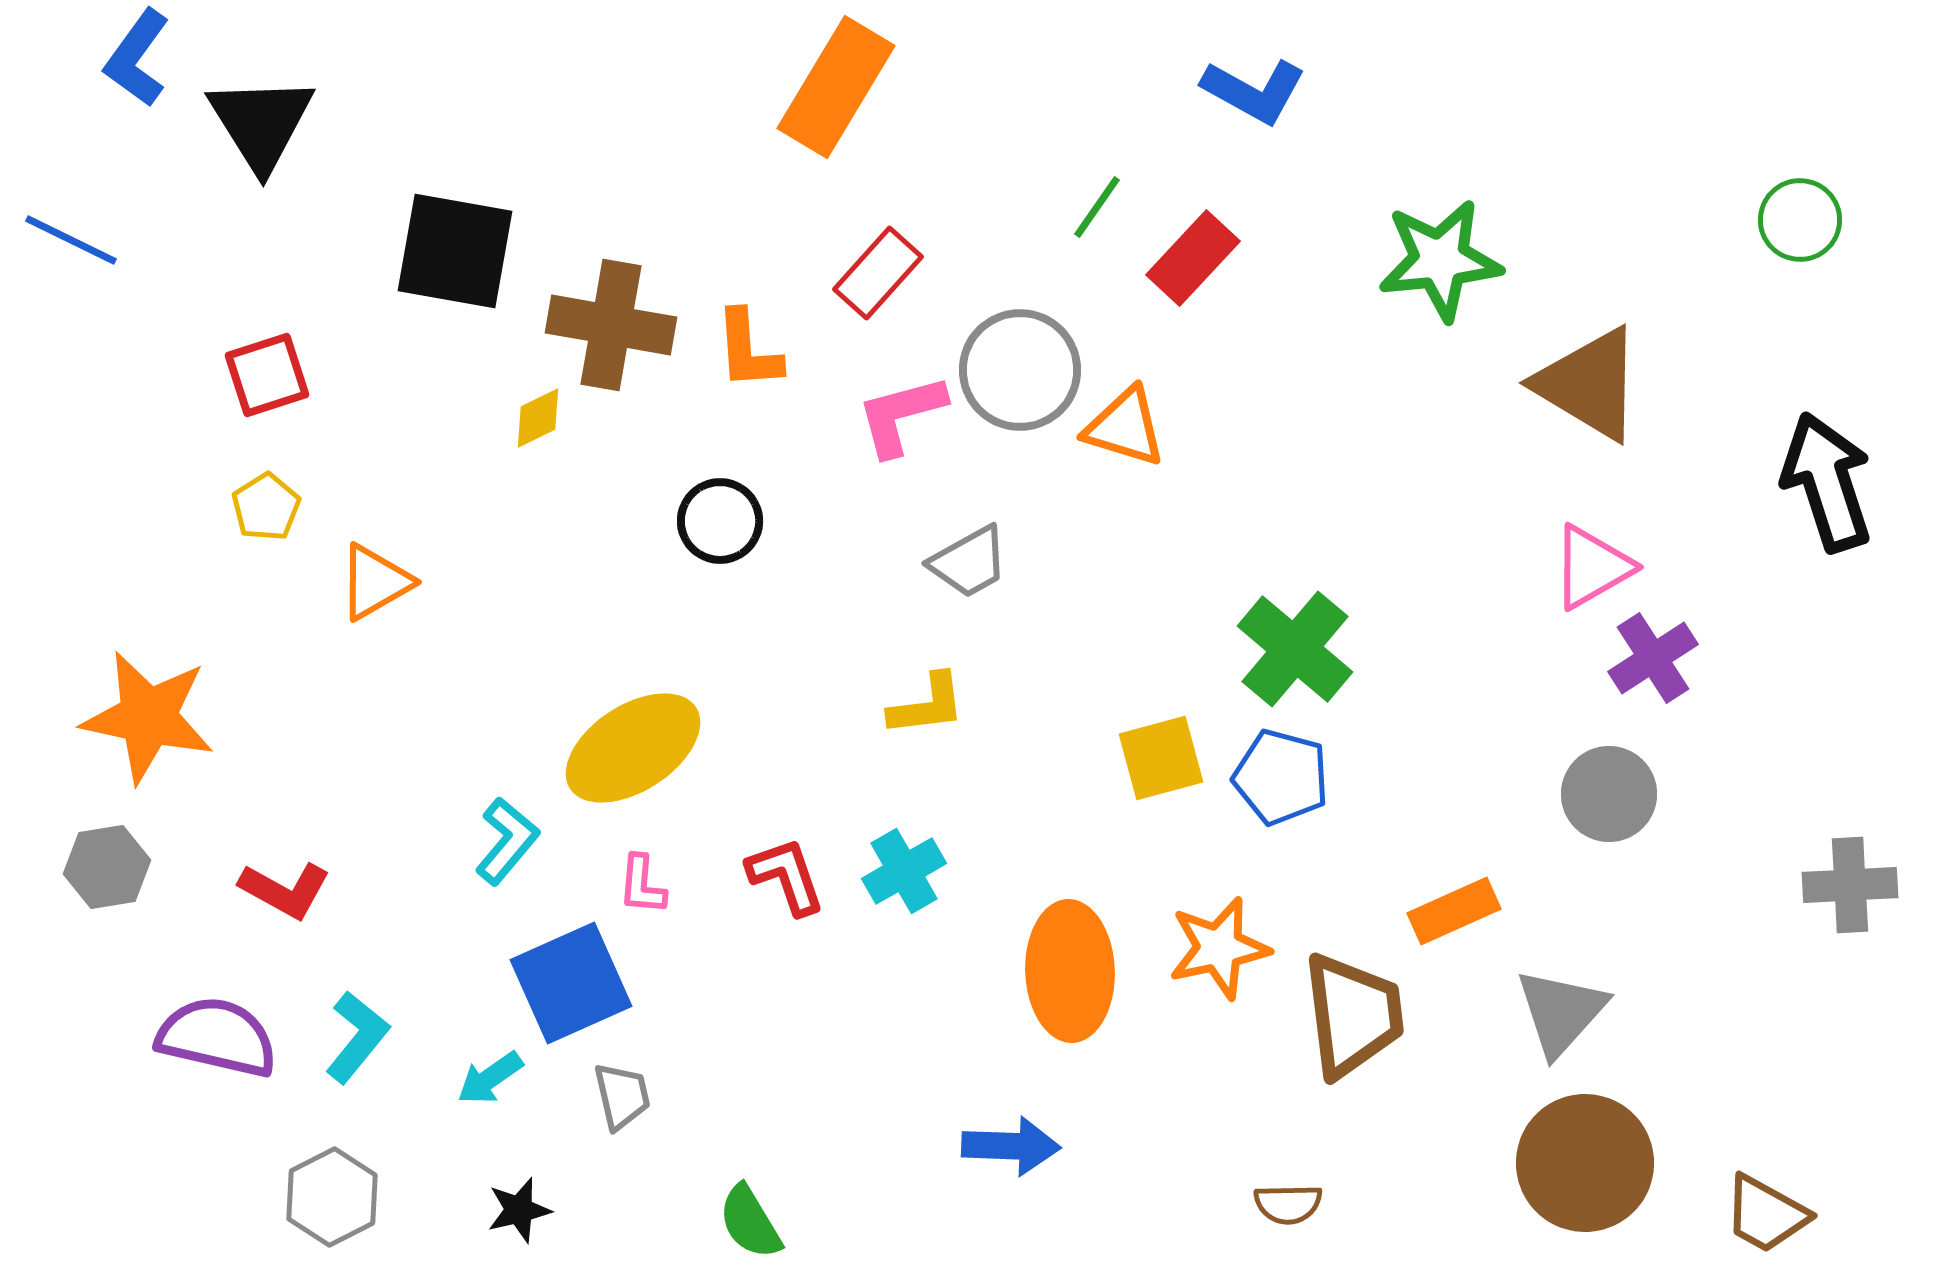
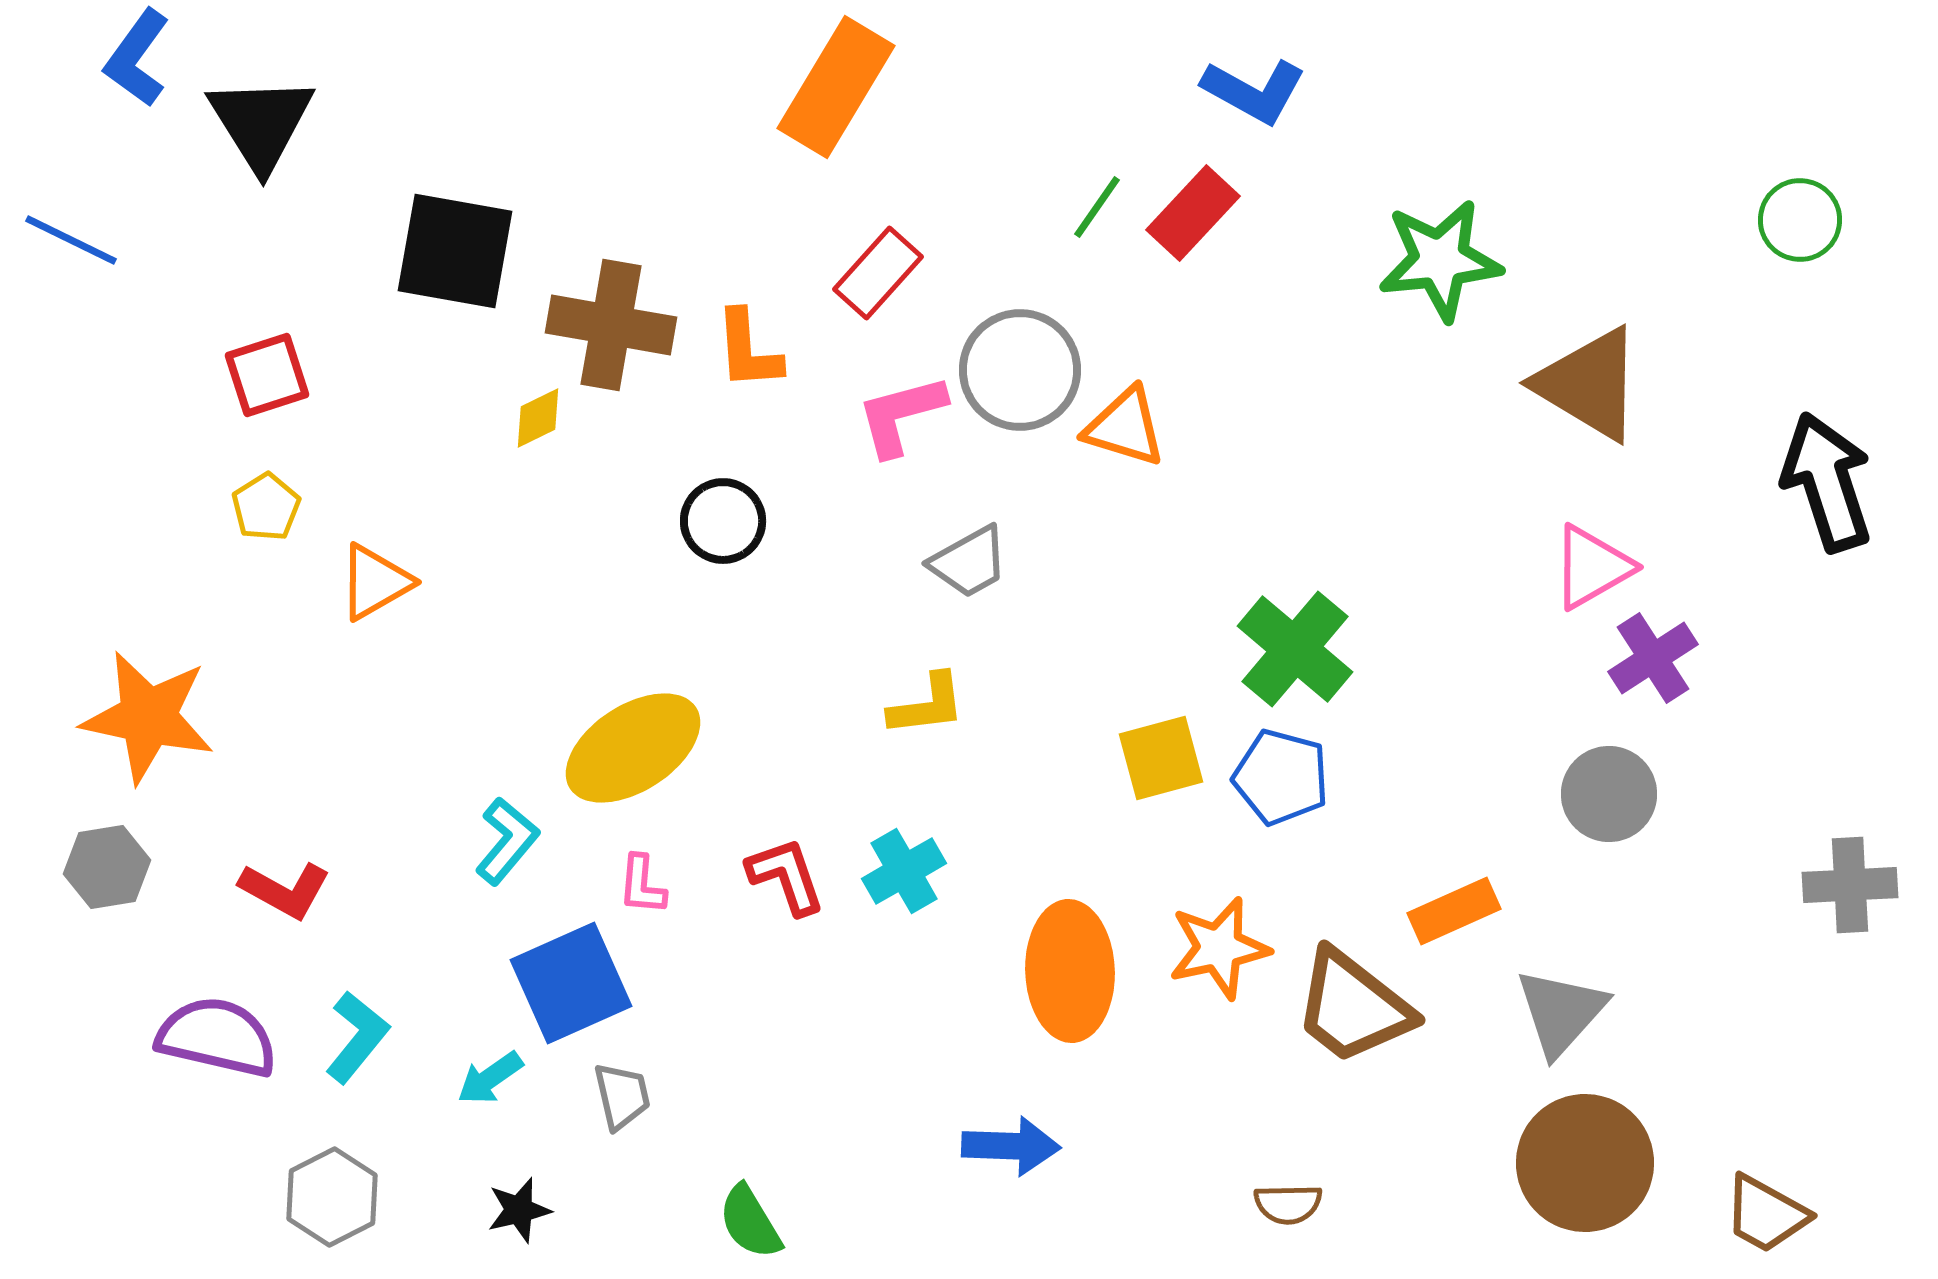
red rectangle at (1193, 258): moved 45 px up
black circle at (720, 521): moved 3 px right
brown trapezoid at (1353, 1015): moved 8 px up; rotated 135 degrees clockwise
